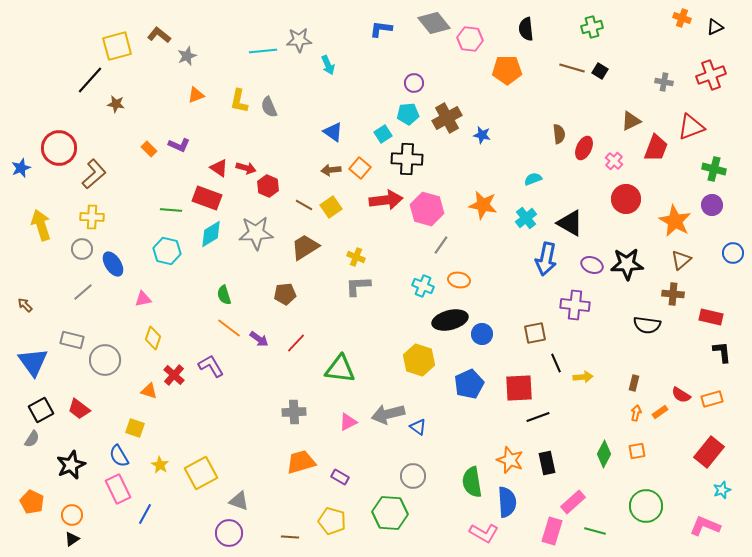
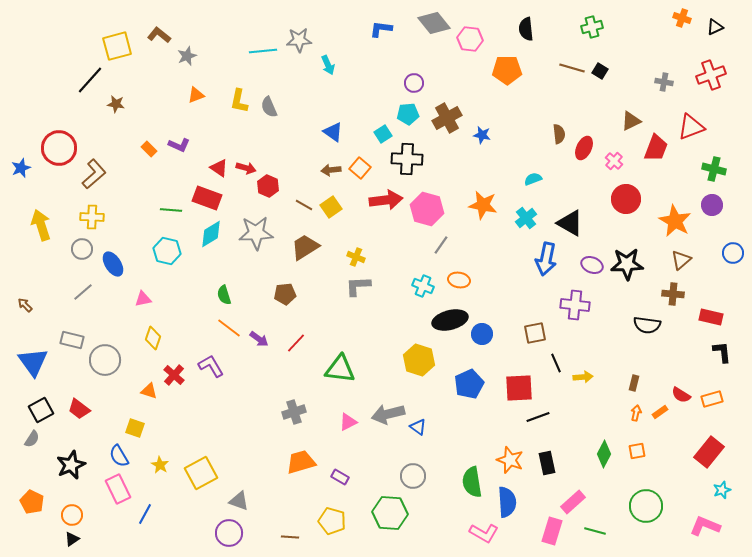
gray cross at (294, 412): rotated 15 degrees counterclockwise
